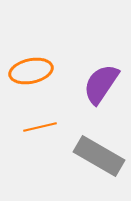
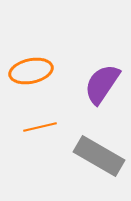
purple semicircle: moved 1 px right
